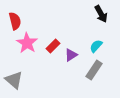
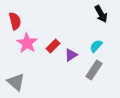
gray triangle: moved 2 px right, 2 px down
